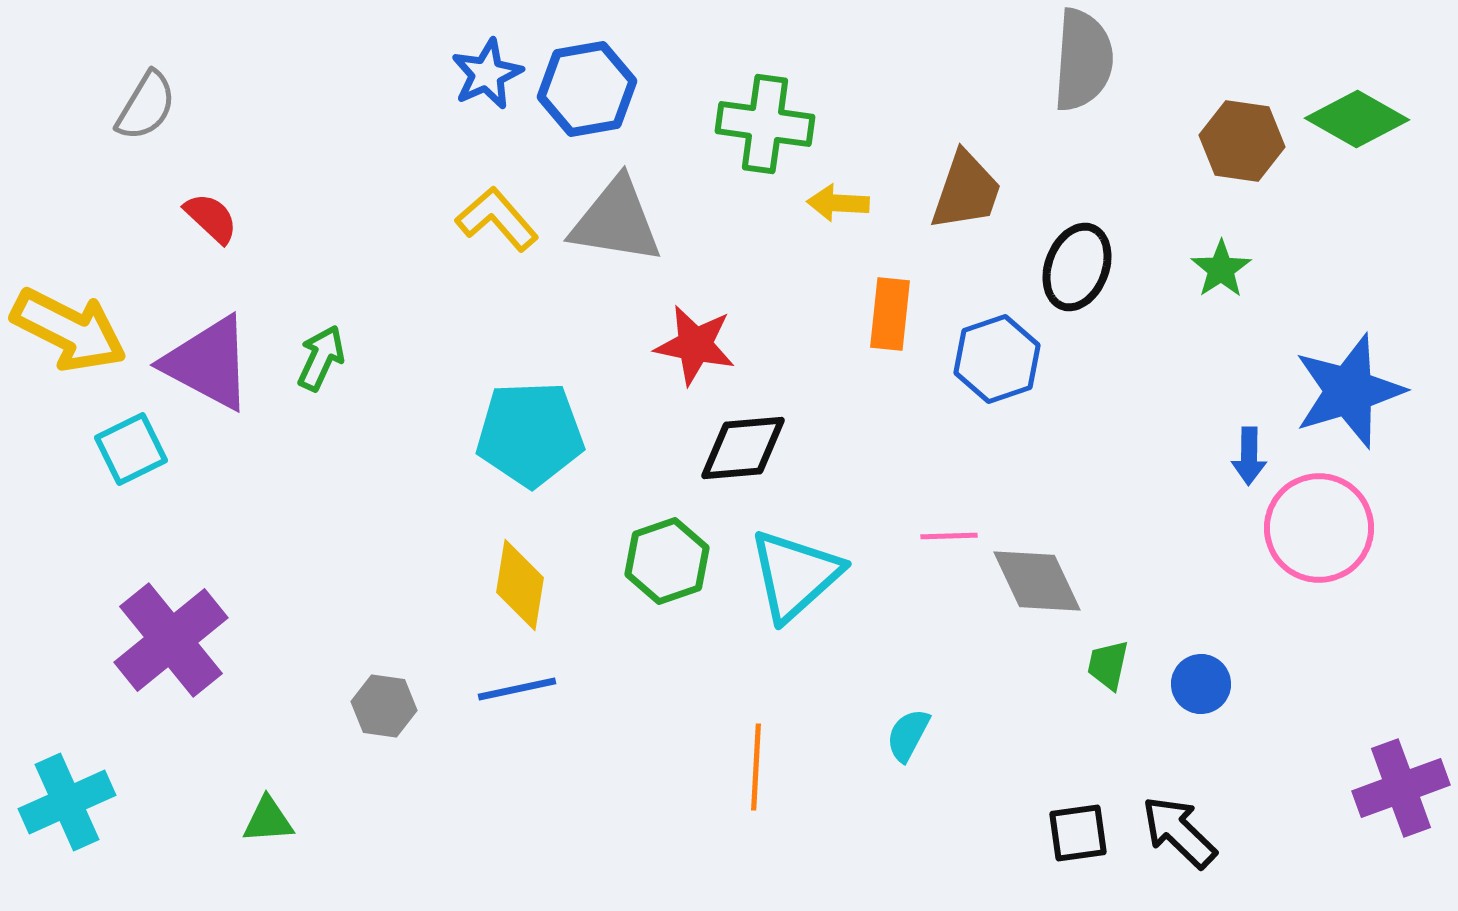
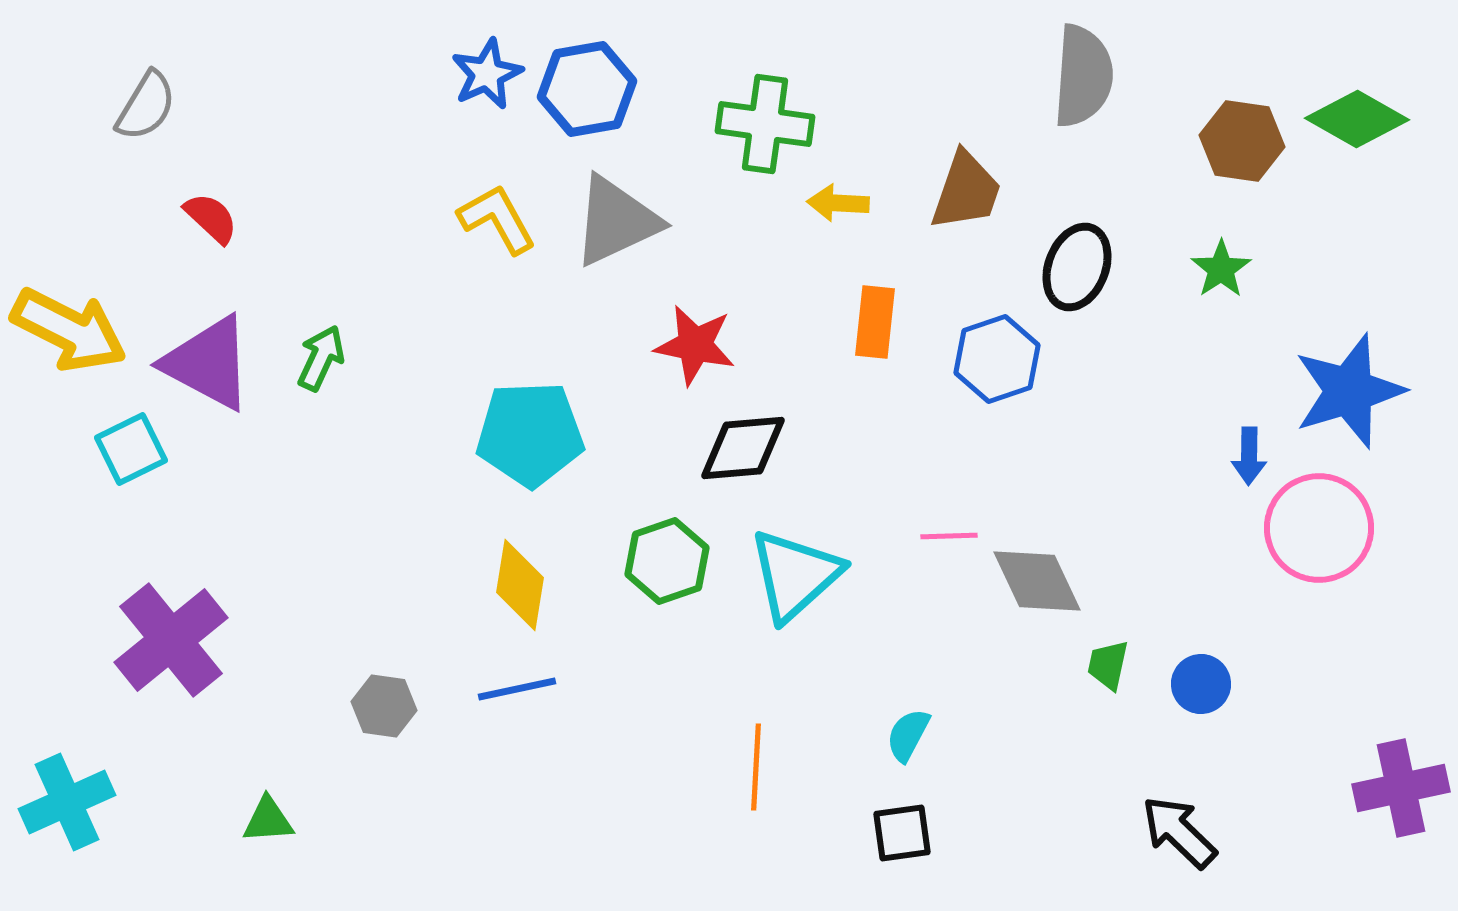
gray semicircle at (1083, 60): moved 16 px down
yellow L-shape at (497, 219): rotated 12 degrees clockwise
gray triangle at (616, 221): rotated 34 degrees counterclockwise
orange rectangle at (890, 314): moved 15 px left, 8 px down
purple cross at (1401, 788): rotated 8 degrees clockwise
black square at (1078, 833): moved 176 px left
